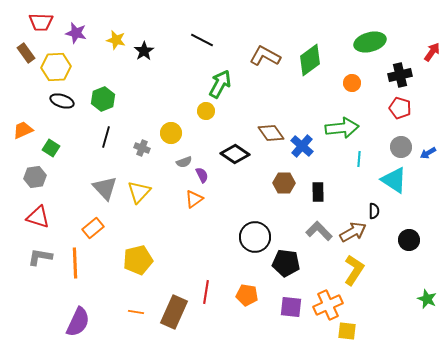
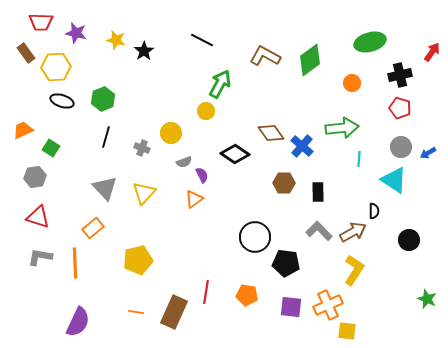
yellow triangle at (139, 192): moved 5 px right, 1 px down
